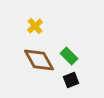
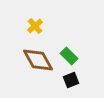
brown diamond: moved 1 px left
